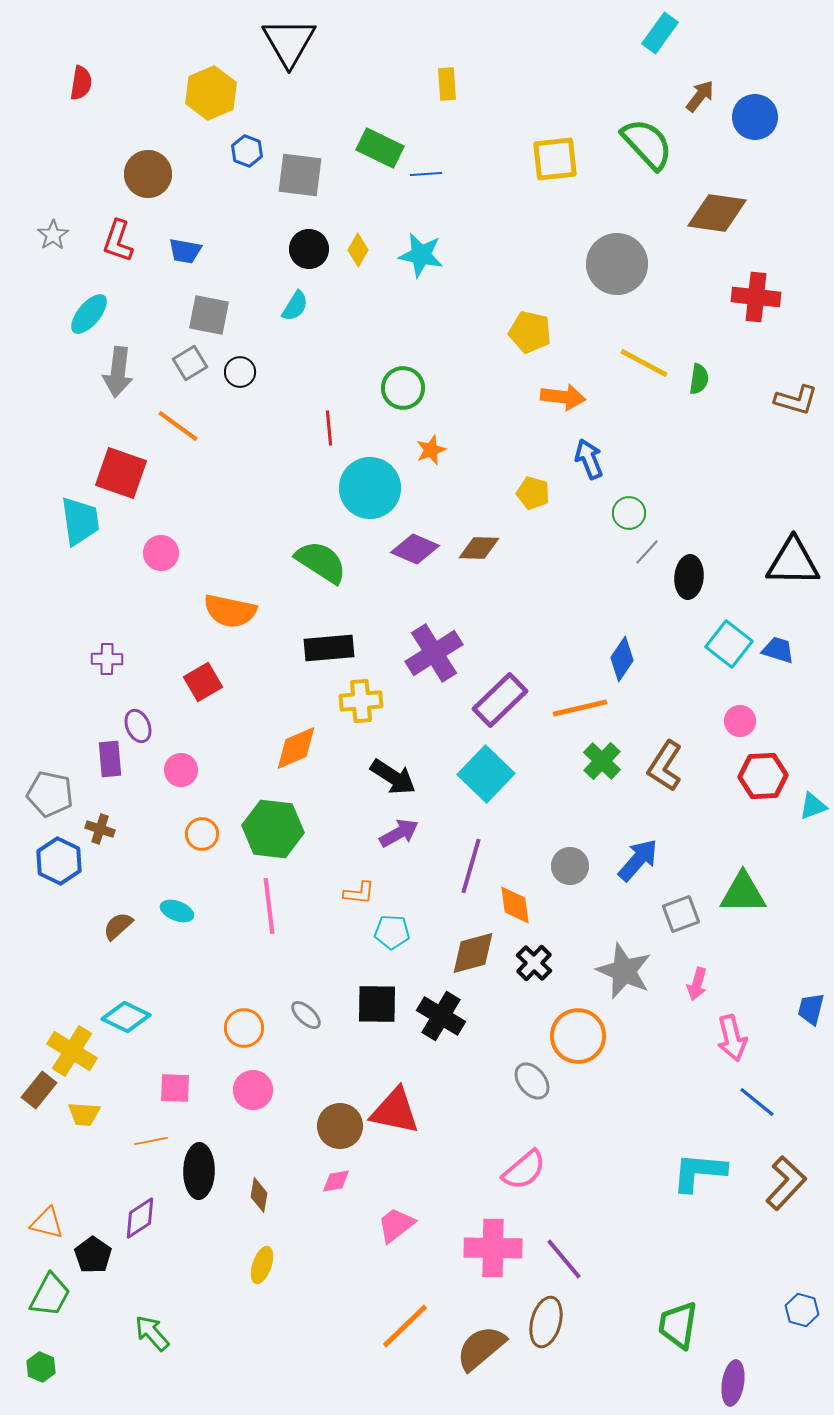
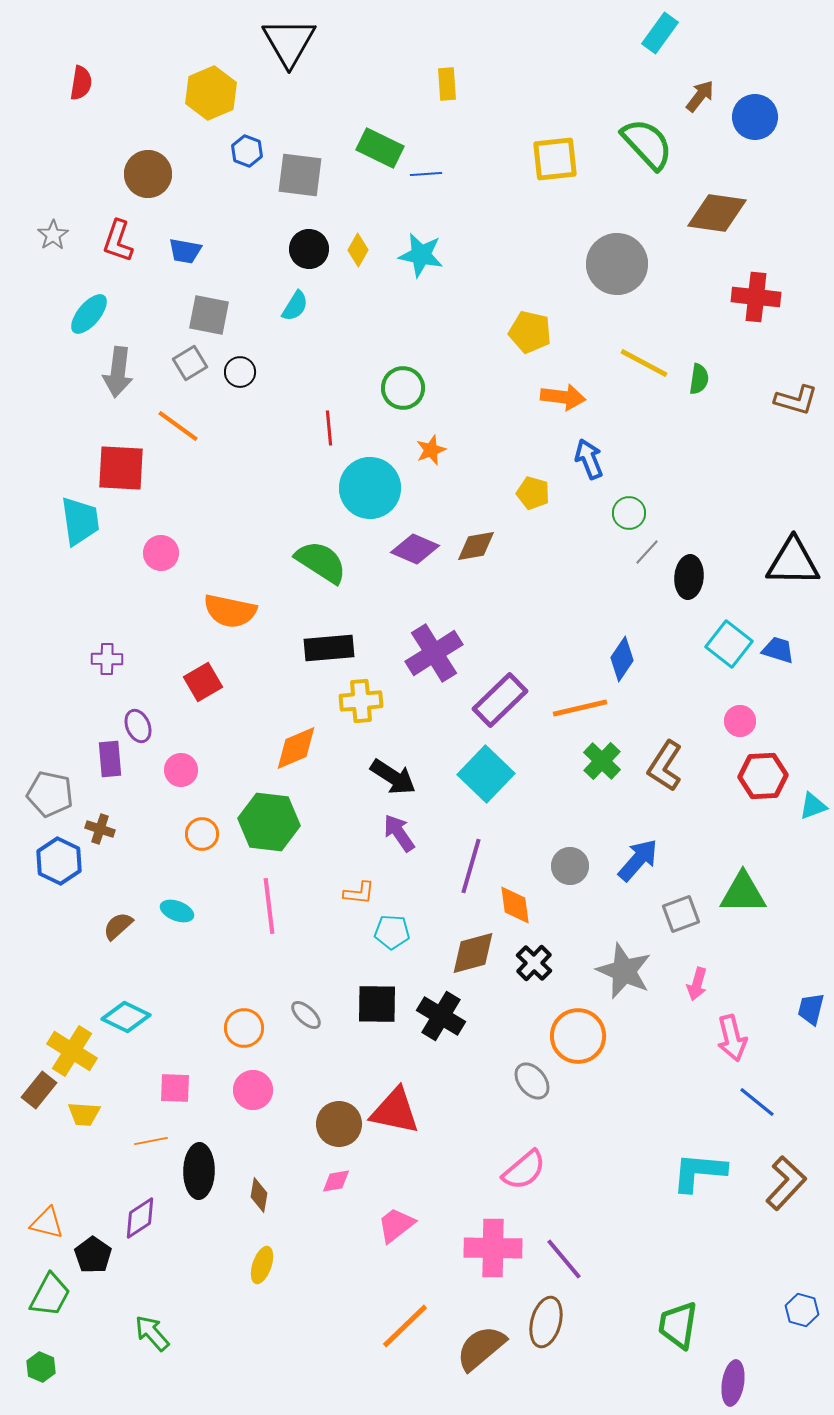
red square at (121, 473): moved 5 px up; rotated 16 degrees counterclockwise
brown diamond at (479, 548): moved 3 px left, 2 px up; rotated 12 degrees counterclockwise
green hexagon at (273, 829): moved 4 px left, 7 px up
purple arrow at (399, 833): rotated 96 degrees counterclockwise
brown circle at (340, 1126): moved 1 px left, 2 px up
